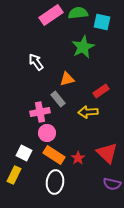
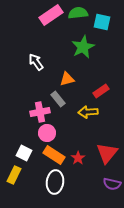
red triangle: rotated 25 degrees clockwise
